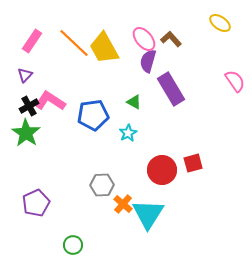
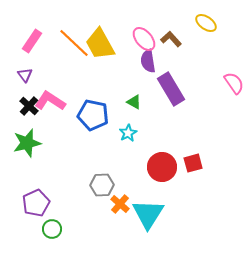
yellow ellipse: moved 14 px left
yellow trapezoid: moved 4 px left, 4 px up
purple semicircle: rotated 25 degrees counterclockwise
purple triangle: rotated 21 degrees counterclockwise
pink semicircle: moved 1 px left, 2 px down
black cross: rotated 18 degrees counterclockwise
blue pentagon: rotated 20 degrees clockwise
green star: moved 1 px right, 10 px down; rotated 24 degrees clockwise
red circle: moved 3 px up
orange cross: moved 3 px left
green circle: moved 21 px left, 16 px up
